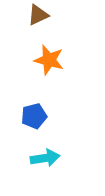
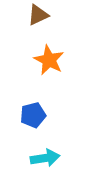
orange star: rotated 12 degrees clockwise
blue pentagon: moved 1 px left, 1 px up
